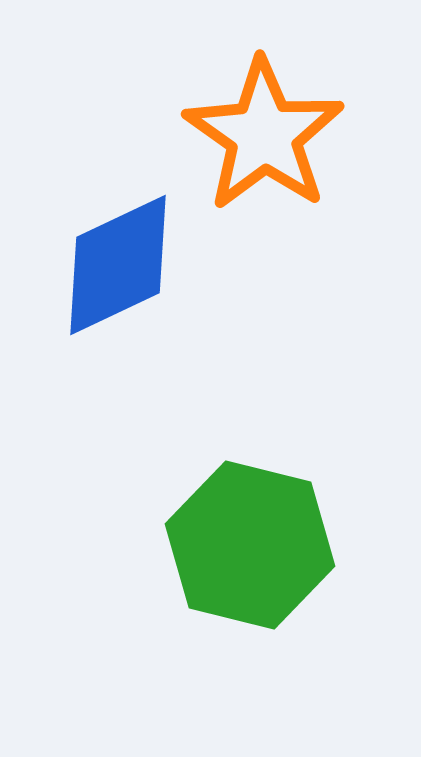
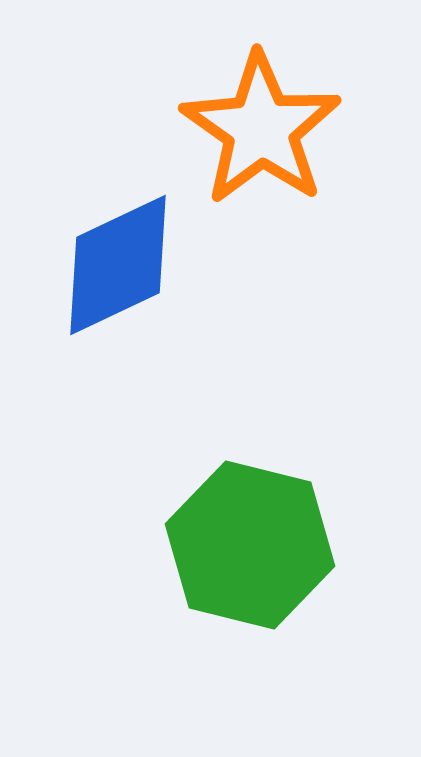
orange star: moved 3 px left, 6 px up
